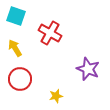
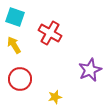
cyan square: moved 1 px left, 1 px down
yellow arrow: moved 1 px left, 3 px up
purple star: moved 2 px right, 1 px down; rotated 25 degrees clockwise
yellow star: moved 1 px left, 1 px down
